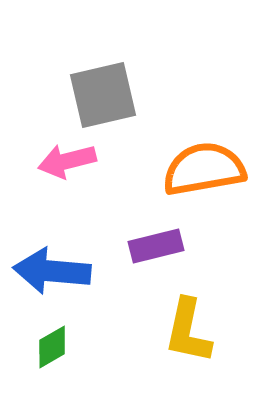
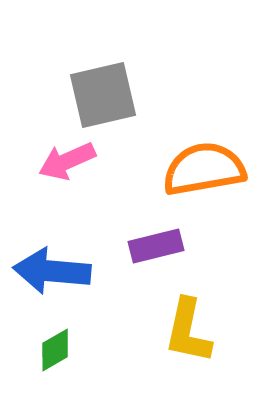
pink arrow: rotated 10 degrees counterclockwise
green diamond: moved 3 px right, 3 px down
